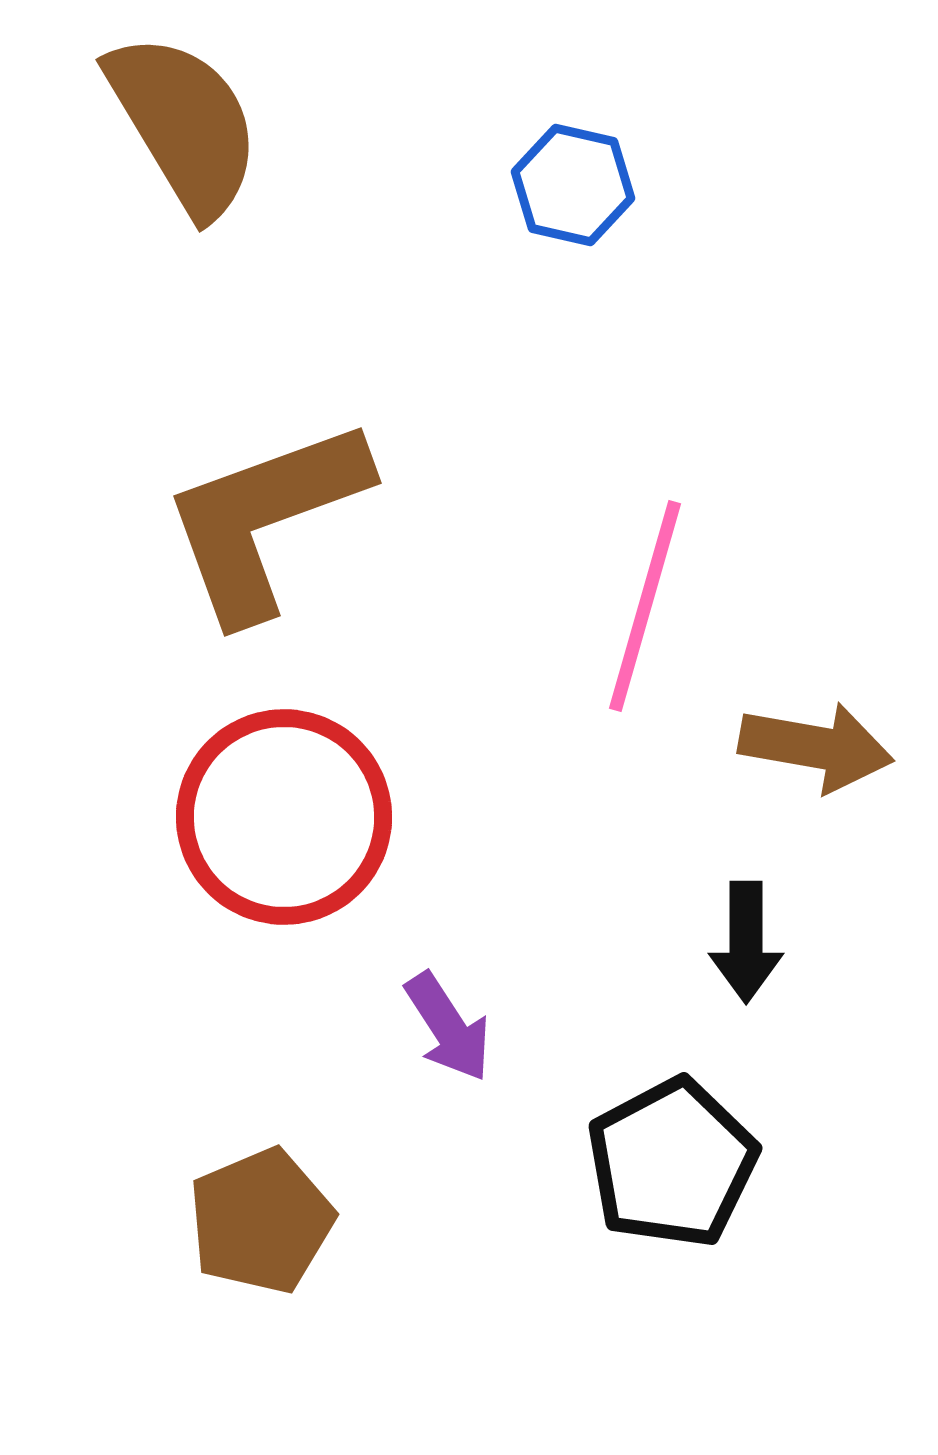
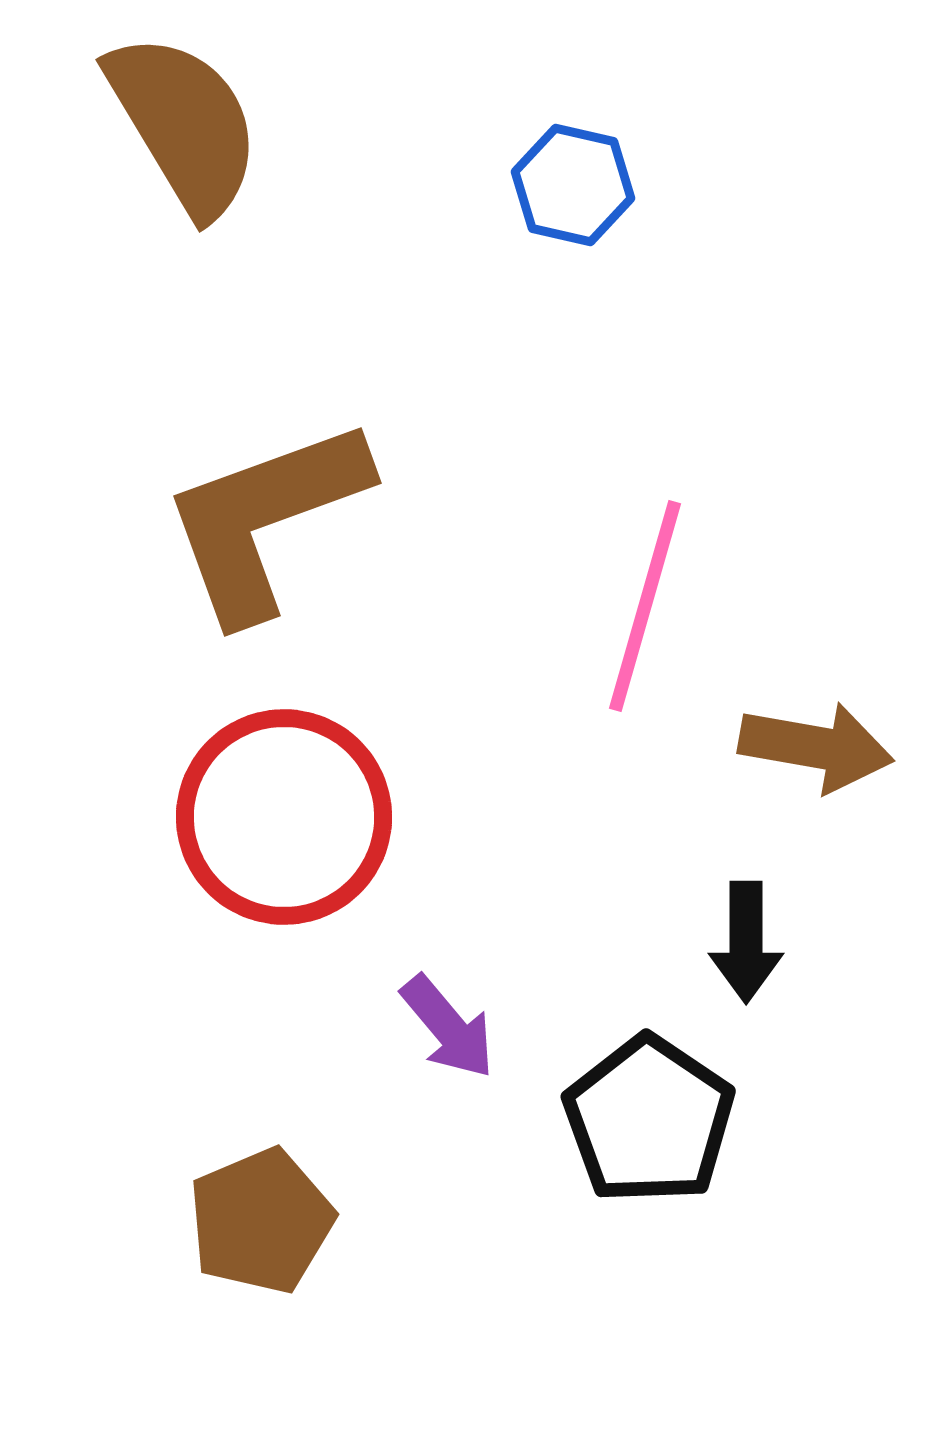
purple arrow: rotated 7 degrees counterclockwise
black pentagon: moved 23 px left, 43 px up; rotated 10 degrees counterclockwise
